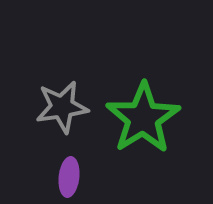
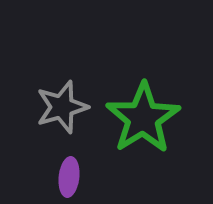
gray star: rotated 8 degrees counterclockwise
